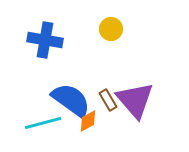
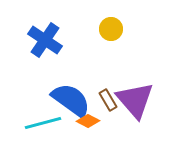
blue cross: rotated 24 degrees clockwise
orange diamond: rotated 55 degrees clockwise
